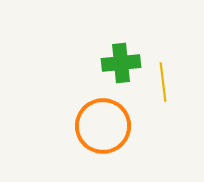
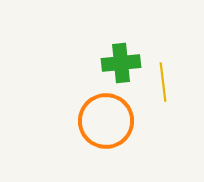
orange circle: moved 3 px right, 5 px up
